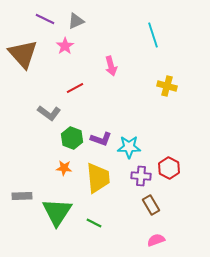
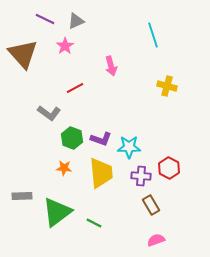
yellow trapezoid: moved 3 px right, 5 px up
green triangle: rotated 20 degrees clockwise
